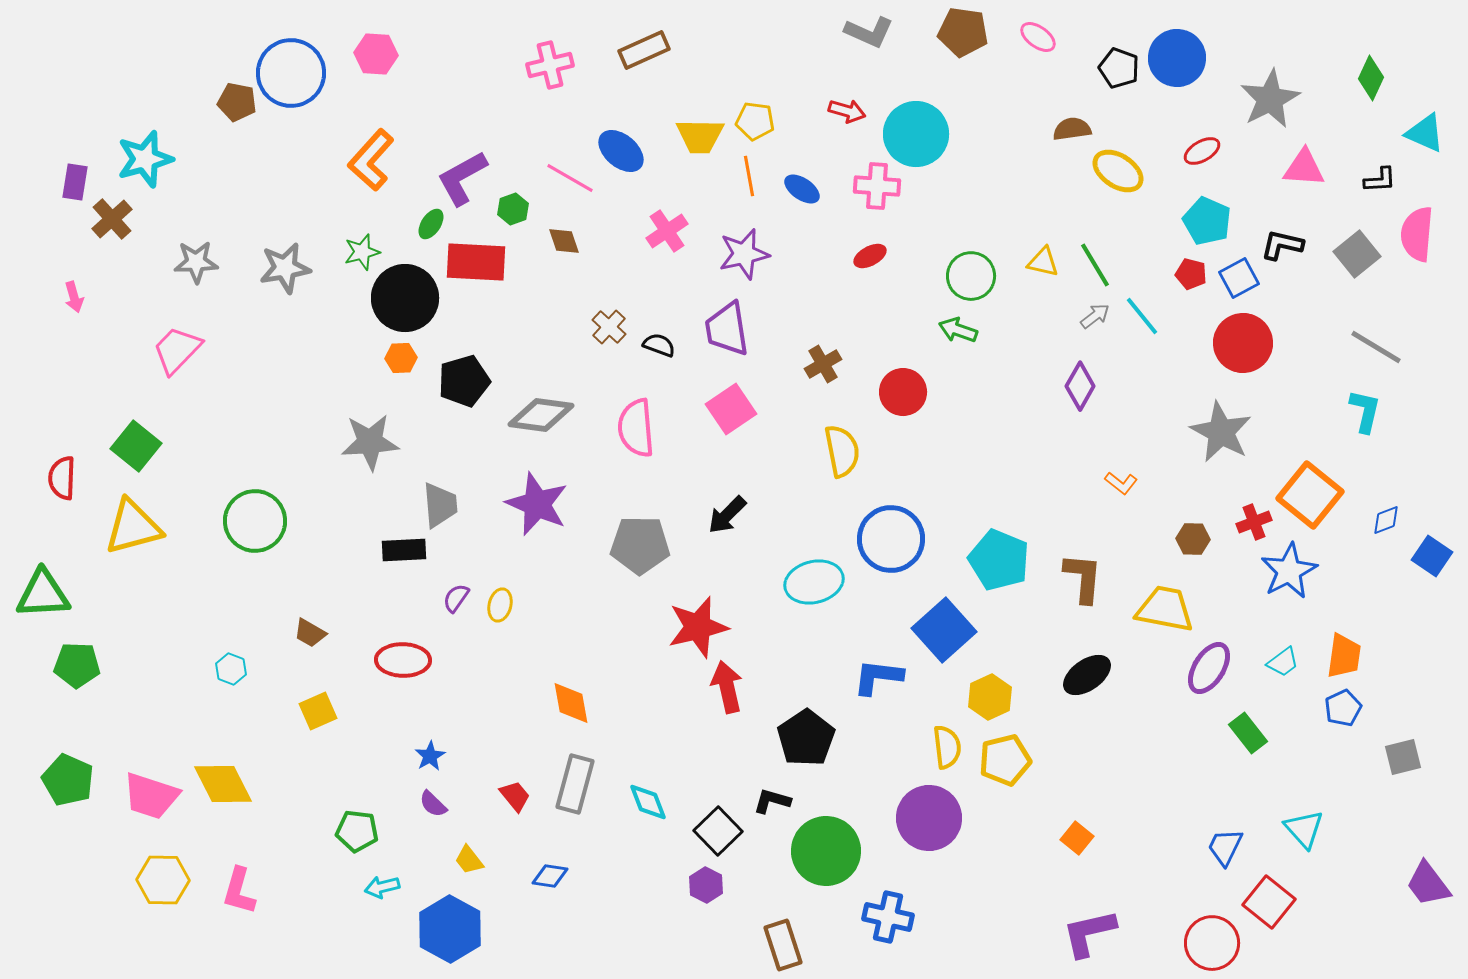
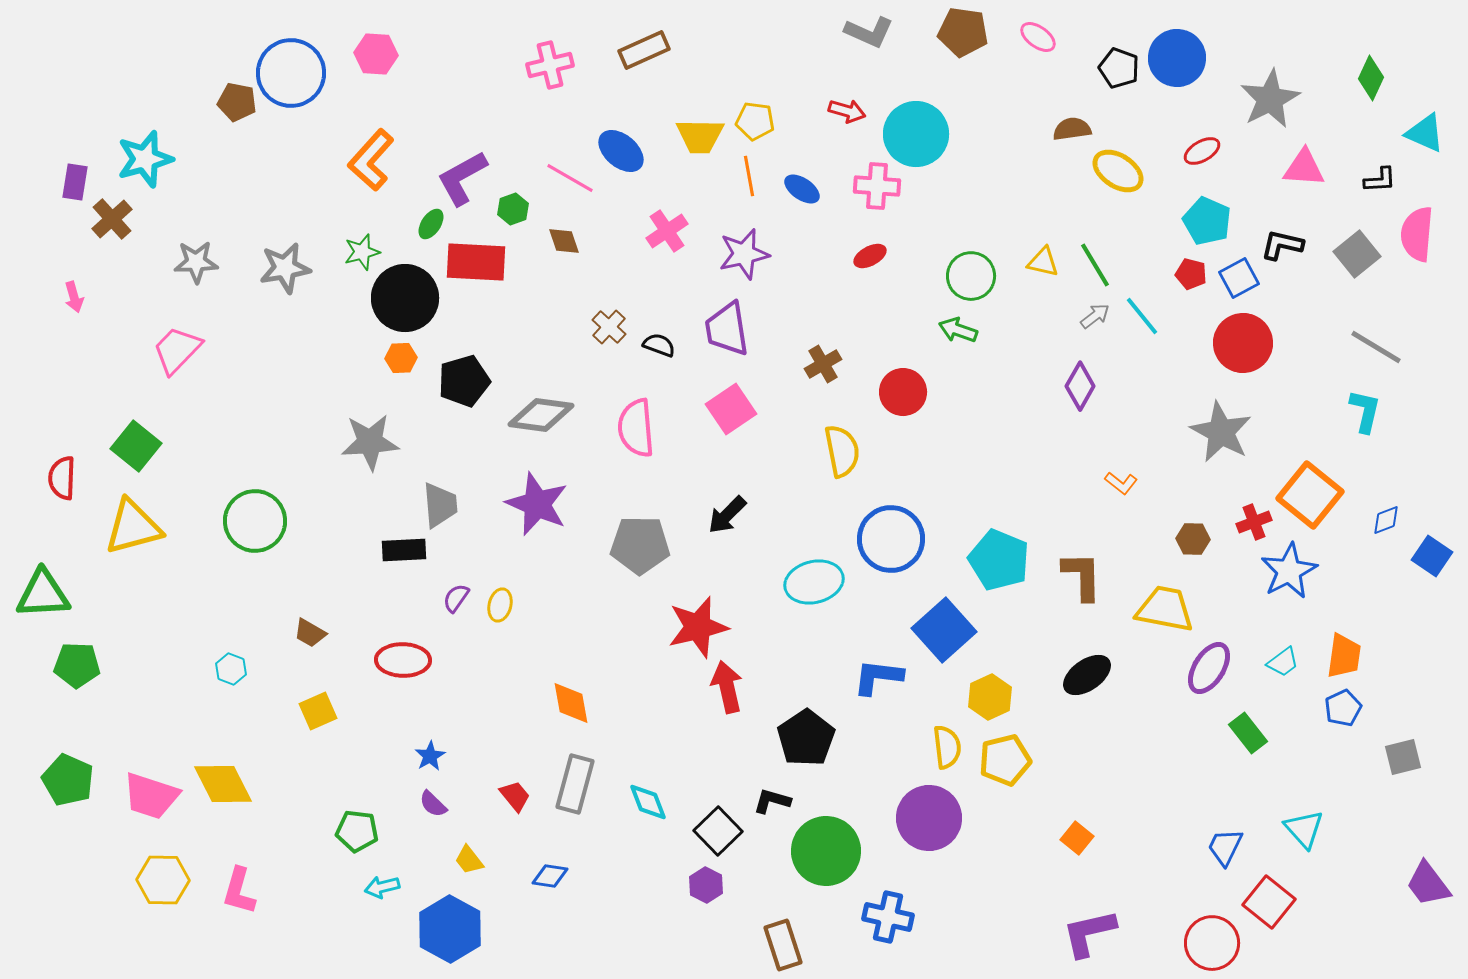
brown L-shape at (1083, 578): moved 1 px left, 2 px up; rotated 6 degrees counterclockwise
